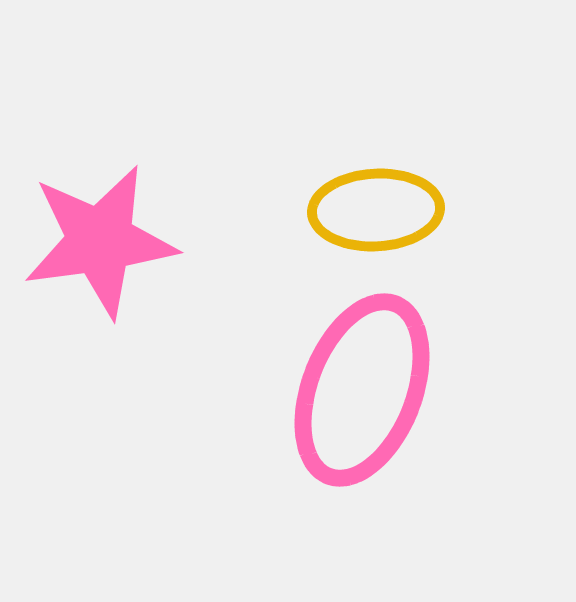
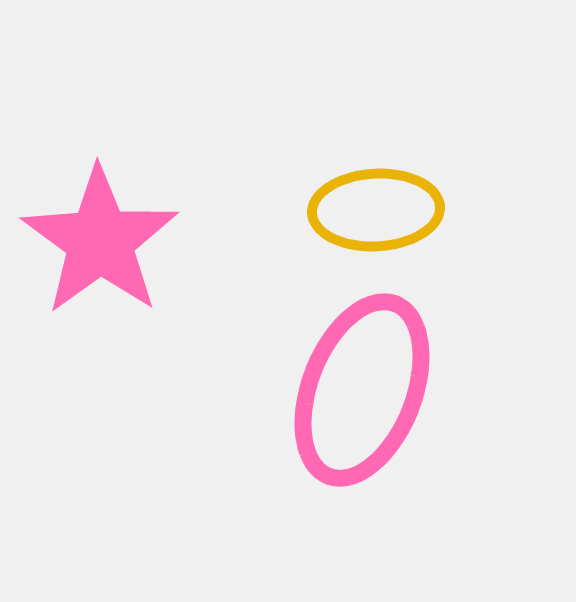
pink star: rotated 28 degrees counterclockwise
